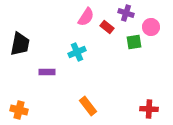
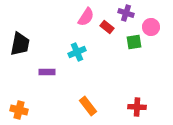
red cross: moved 12 px left, 2 px up
